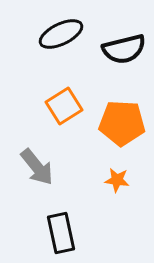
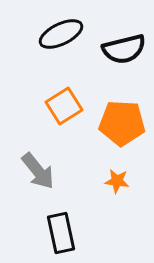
gray arrow: moved 1 px right, 4 px down
orange star: moved 1 px down
